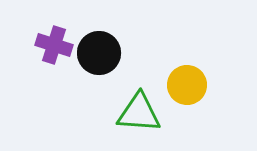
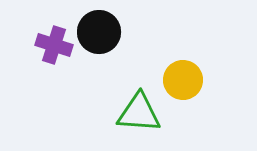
black circle: moved 21 px up
yellow circle: moved 4 px left, 5 px up
